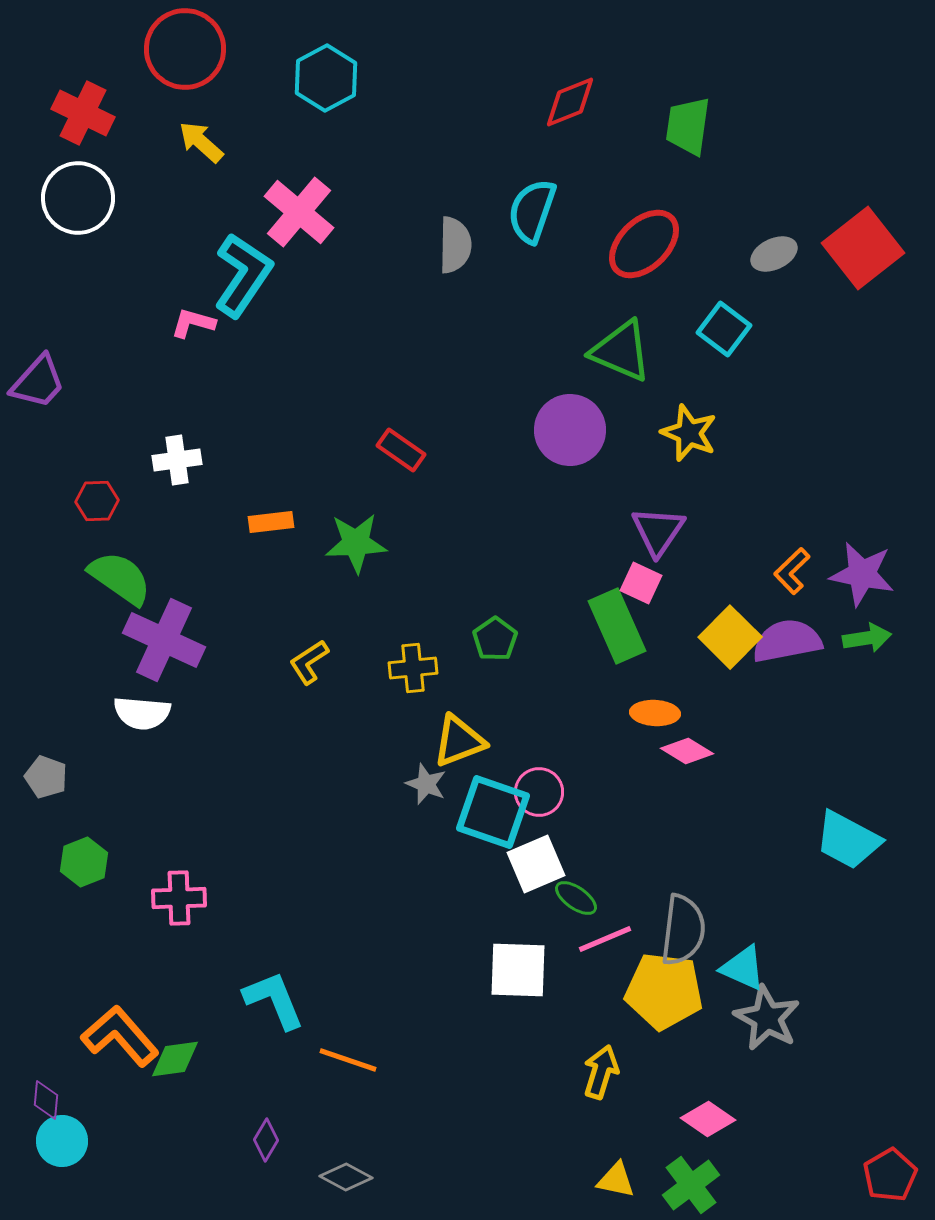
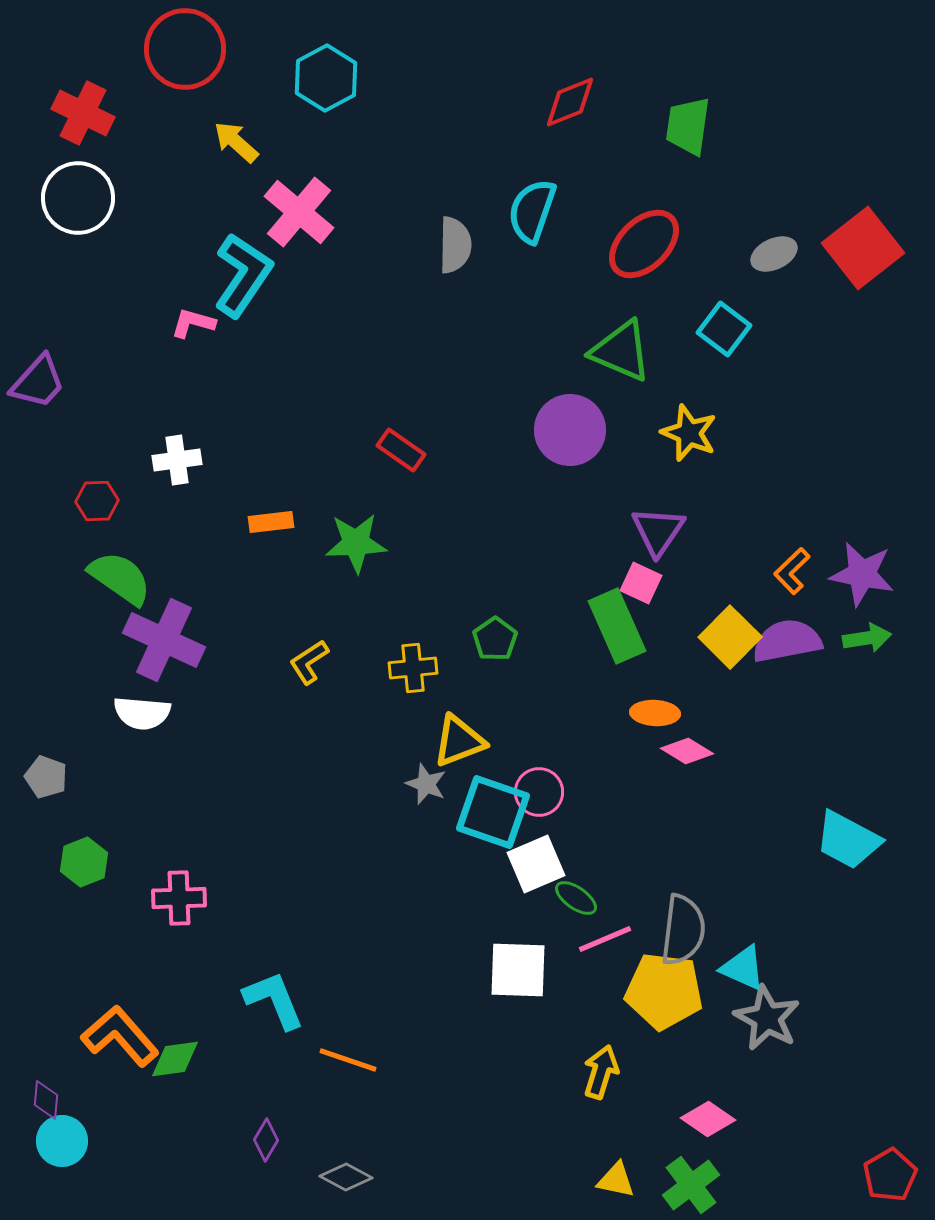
yellow arrow at (201, 142): moved 35 px right
